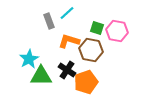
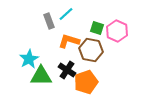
cyan line: moved 1 px left, 1 px down
pink hexagon: rotated 15 degrees clockwise
